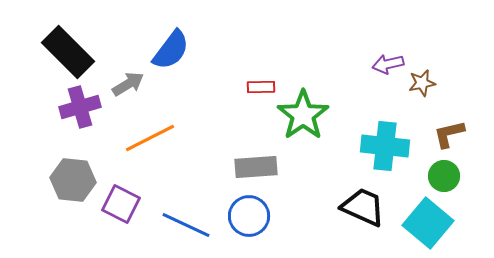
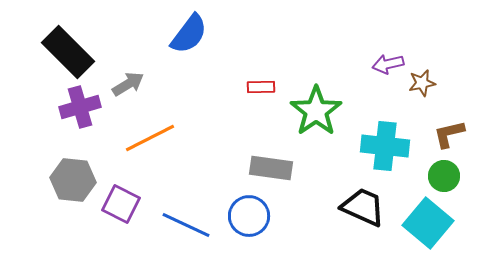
blue semicircle: moved 18 px right, 16 px up
green star: moved 13 px right, 4 px up
gray rectangle: moved 15 px right, 1 px down; rotated 12 degrees clockwise
